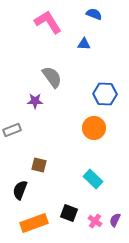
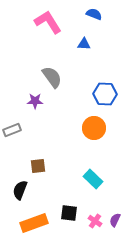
brown square: moved 1 px left, 1 px down; rotated 21 degrees counterclockwise
black square: rotated 12 degrees counterclockwise
